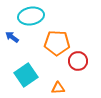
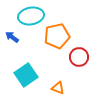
orange pentagon: moved 7 px up; rotated 15 degrees counterclockwise
red circle: moved 1 px right, 4 px up
orange triangle: rotated 24 degrees clockwise
